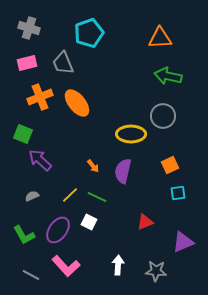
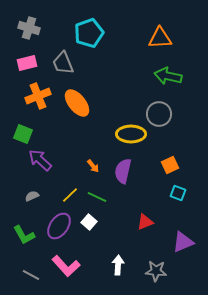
orange cross: moved 2 px left, 1 px up
gray circle: moved 4 px left, 2 px up
cyan square: rotated 28 degrees clockwise
white square: rotated 14 degrees clockwise
purple ellipse: moved 1 px right, 4 px up
